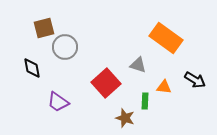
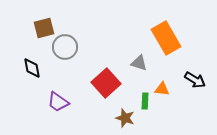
orange rectangle: rotated 24 degrees clockwise
gray triangle: moved 1 px right, 2 px up
orange triangle: moved 2 px left, 2 px down
